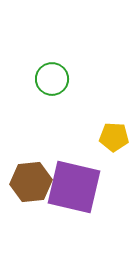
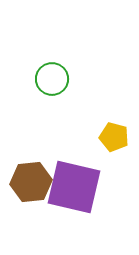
yellow pentagon: rotated 12 degrees clockwise
